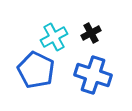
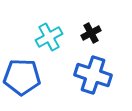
cyan cross: moved 5 px left
blue pentagon: moved 14 px left, 7 px down; rotated 24 degrees counterclockwise
